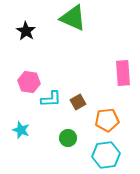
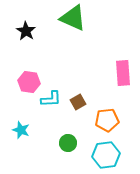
green circle: moved 5 px down
